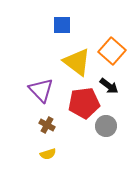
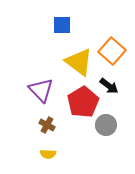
yellow triangle: moved 2 px right
red pentagon: moved 1 px left, 1 px up; rotated 24 degrees counterclockwise
gray circle: moved 1 px up
yellow semicircle: rotated 21 degrees clockwise
